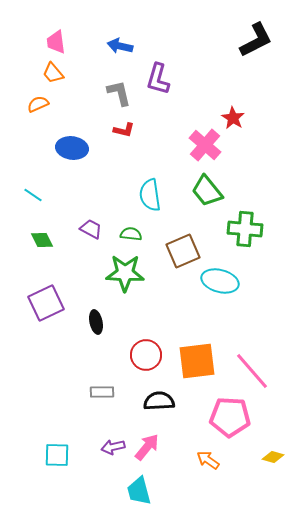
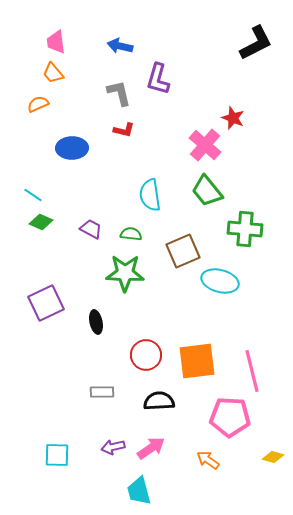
black L-shape: moved 3 px down
red star: rotated 10 degrees counterclockwise
blue ellipse: rotated 8 degrees counterclockwise
green diamond: moved 1 px left, 18 px up; rotated 40 degrees counterclockwise
pink line: rotated 27 degrees clockwise
pink arrow: moved 4 px right, 1 px down; rotated 16 degrees clockwise
